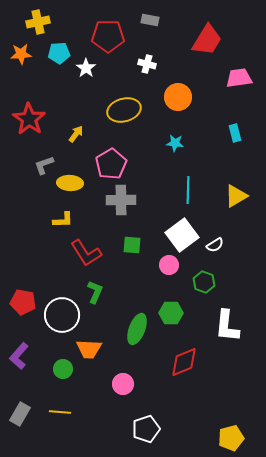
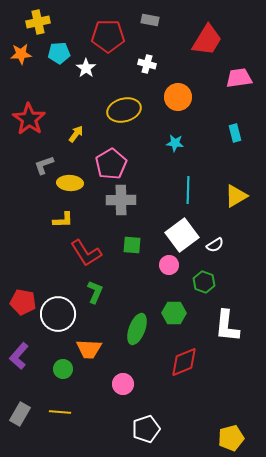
green hexagon at (171, 313): moved 3 px right
white circle at (62, 315): moved 4 px left, 1 px up
